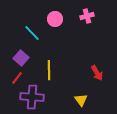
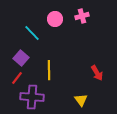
pink cross: moved 5 px left
